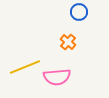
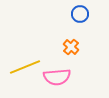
blue circle: moved 1 px right, 2 px down
orange cross: moved 3 px right, 5 px down
